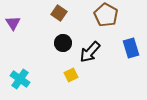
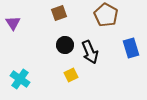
brown square: rotated 35 degrees clockwise
black circle: moved 2 px right, 2 px down
black arrow: rotated 65 degrees counterclockwise
